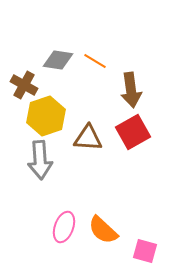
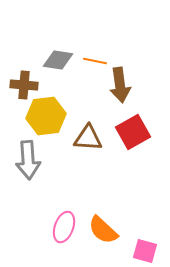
orange line: rotated 20 degrees counterclockwise
brown cross: rotated 24 degrees counterclockwise
brown arrow: moved 11 px left, 5 px up
yellow hexagon: rotated 12 degrees clockwise
gray arrow: moved 12 px left
